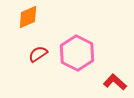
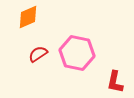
pink hexagon: rotated 16 degrees counterclockwise
red L-shape: rotated 120 degrees counterclockwise
